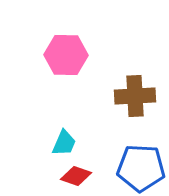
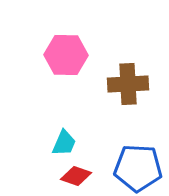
brown cross: moved 7 px left, 12 px up
blue pentagon: moved 3 px left
